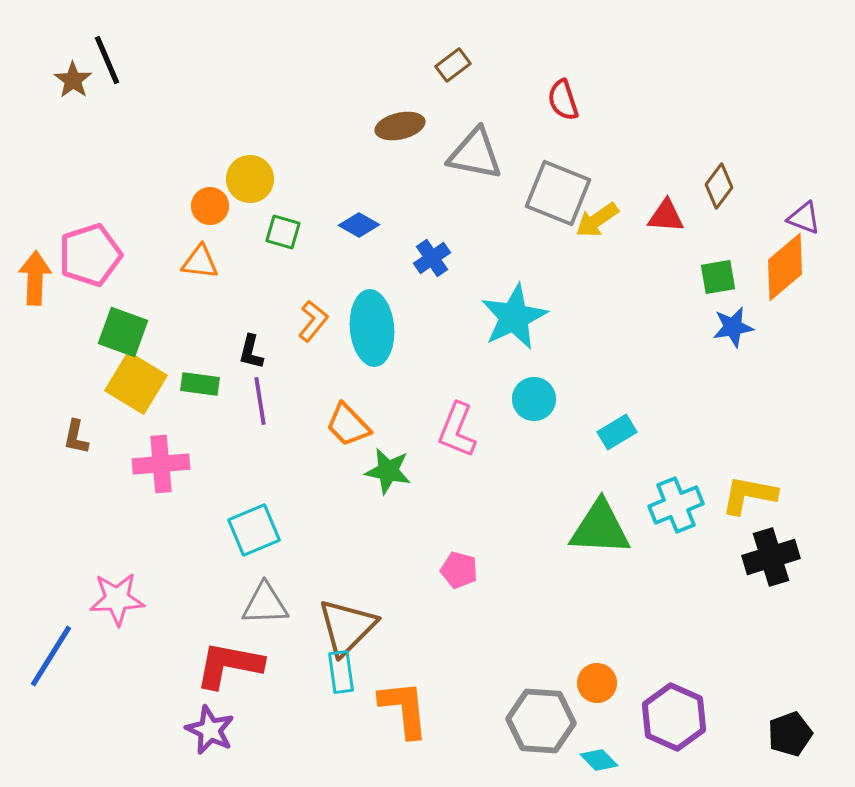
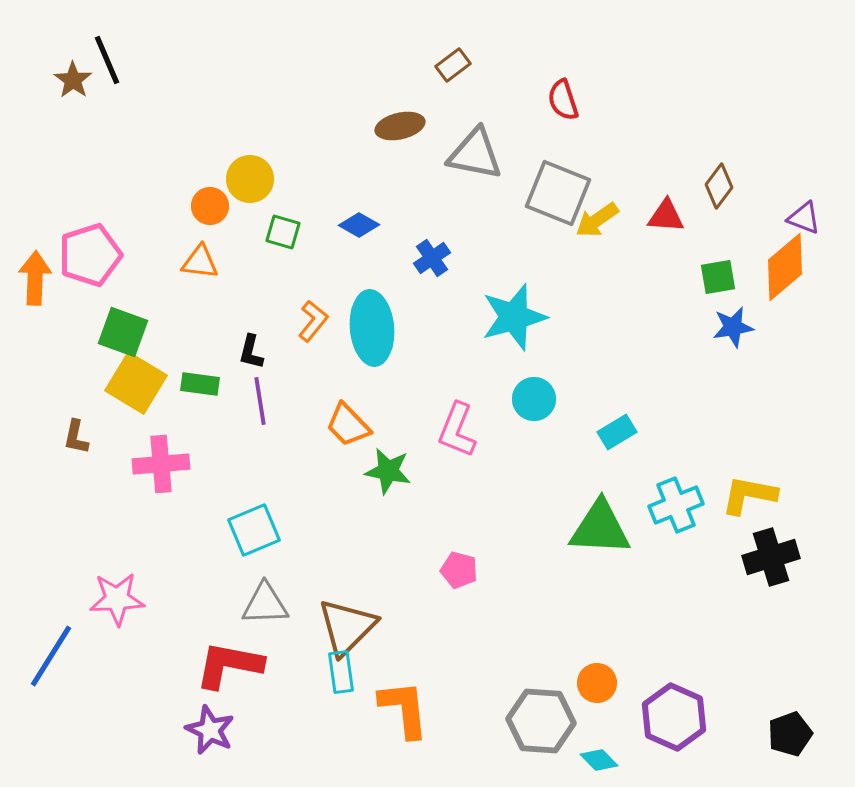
cyan star at (514, 317): rotated 10 degrees clockwise
